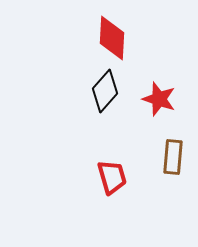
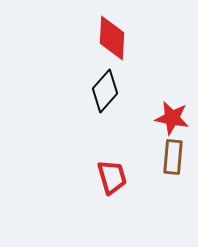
red star: moved 13 px right, 19 px down; rotated 8 degrees counterclockwise
